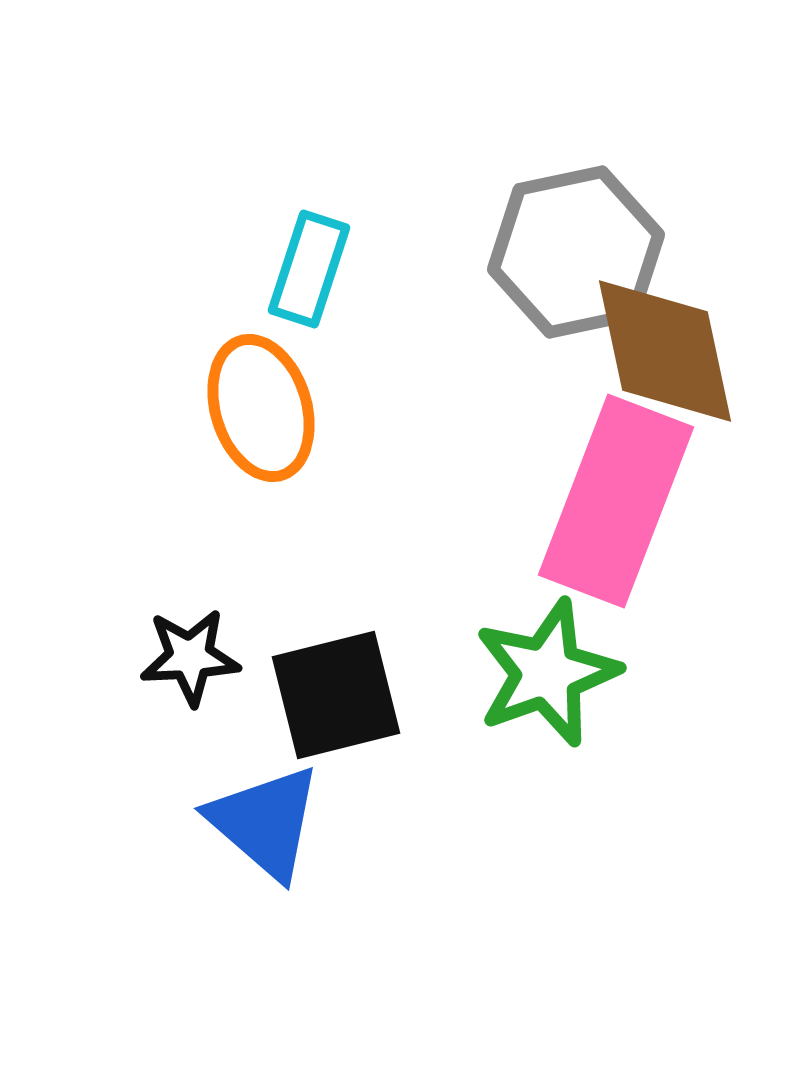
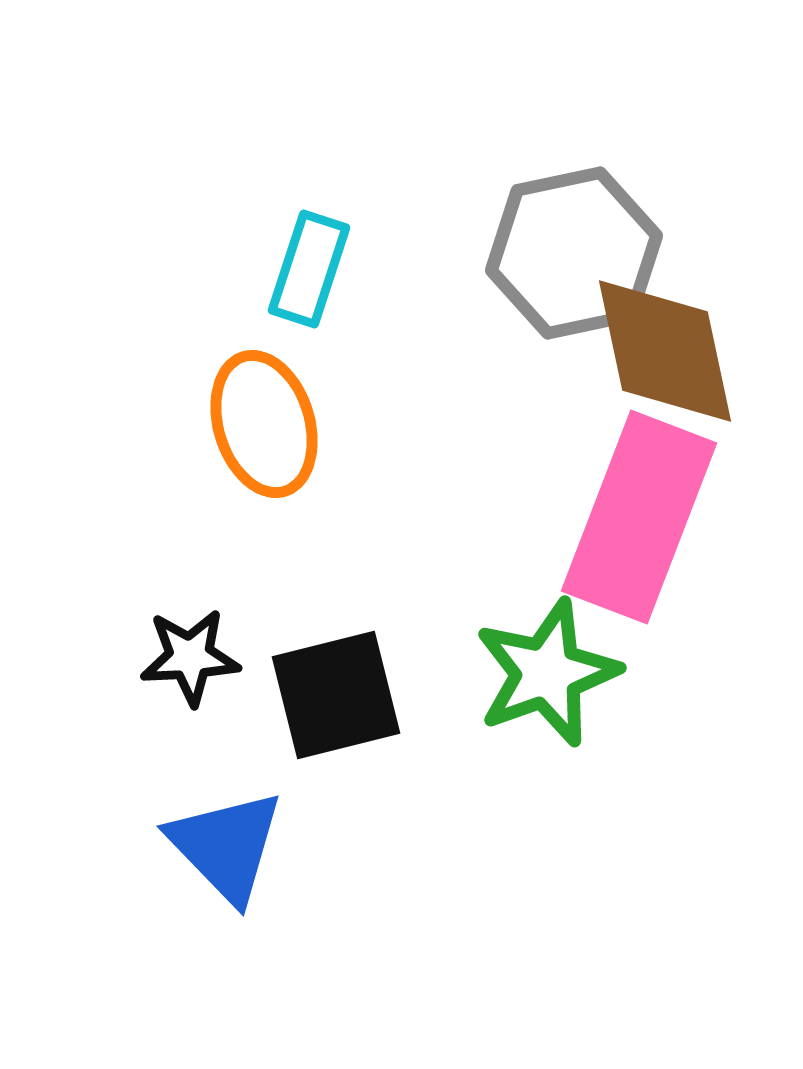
gray hexagon: moved 2 px left, 1 px down
orange ellipse: moved 3 px right, 16 px down
pink rectangle: moved 23 px right, 16 px down
blue triangle: moved 39 px left, 24 px down; rotated 5 degrees clockwise
